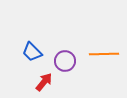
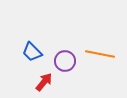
orange line: moved 4 px left; rotated 12 degrees clockwise
